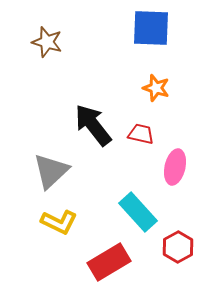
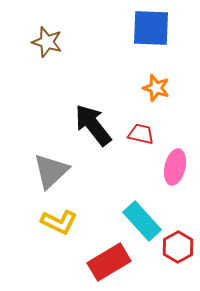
cyan rectangle: moved 4 px right, 9 px down
